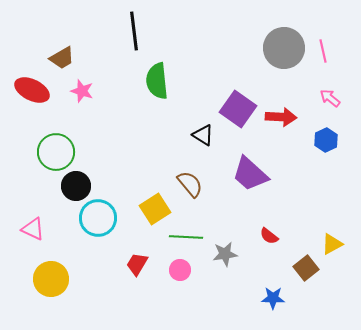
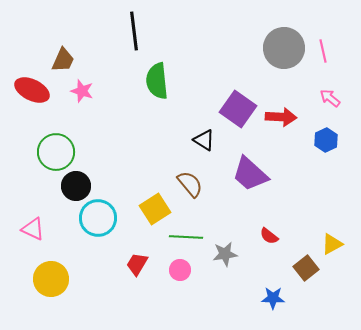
brown trapezoid: moved 1 px right, 2 px down; rotated 36 degrees counterclockwise
black triangle: moved 1 px right, 5 px down
